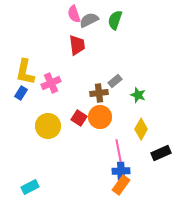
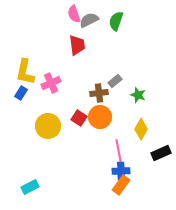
green semicircle: moved 1 px right, 1 px down
